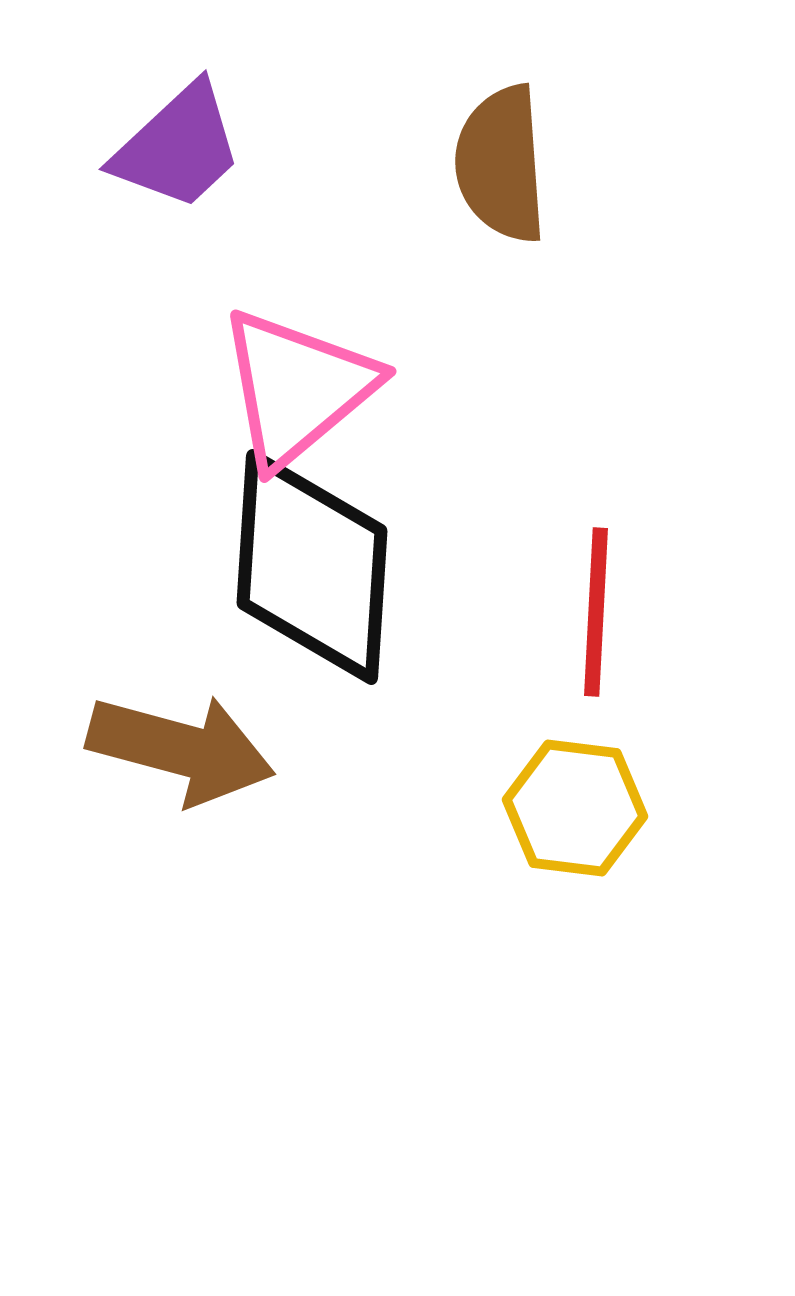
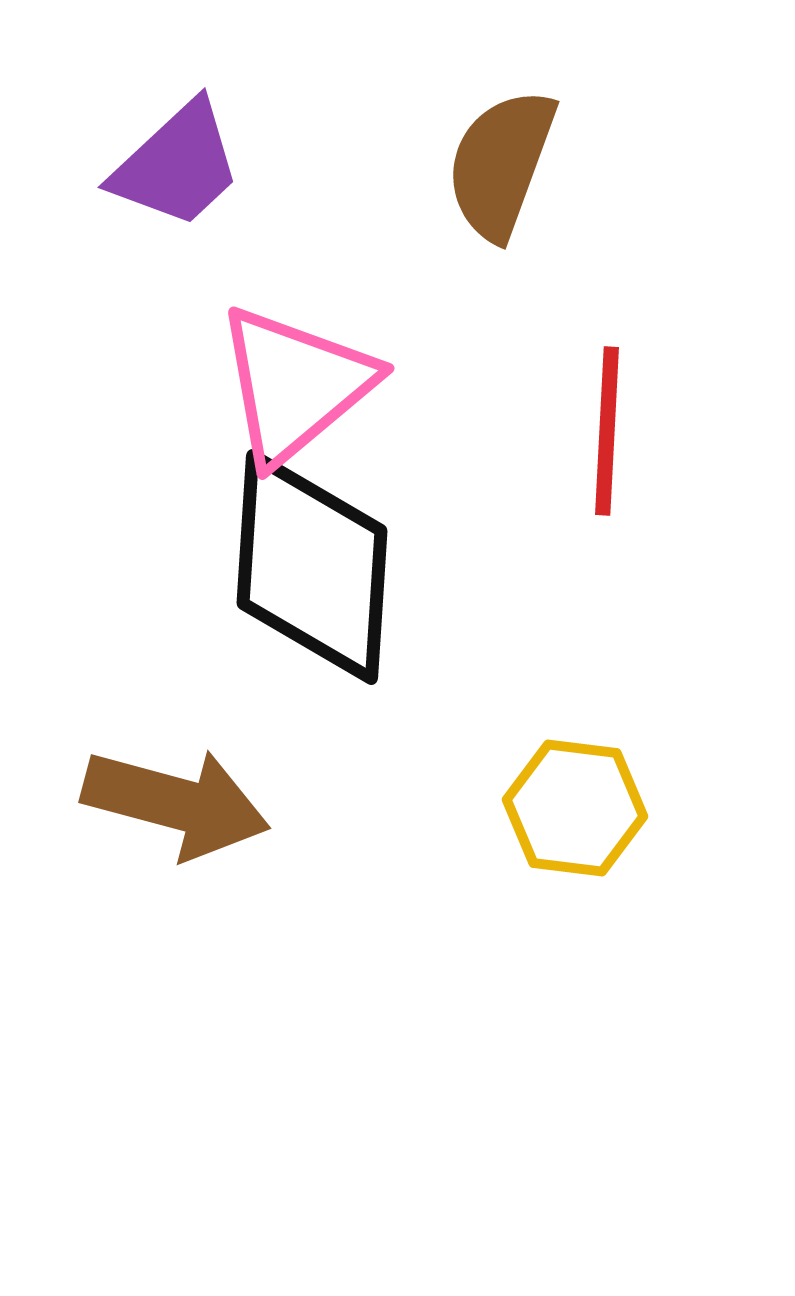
purple trapezoid: moved 1 px left, 18 px down
brown semicircle: rotated 24 degrees clockwise
pink triangle: moved 2 px left, 3 px up
red line: moved 11 px right, 181 px up
brown arrow: moved 5 px left, 54 px down
